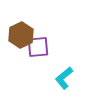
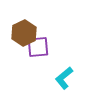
brown hexagon: moved 3 px right, 2 px up
